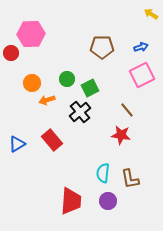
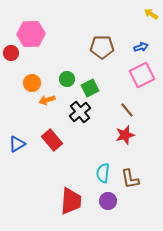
red star: moved 4 px right; rotated 24 degrees counterclockwise
